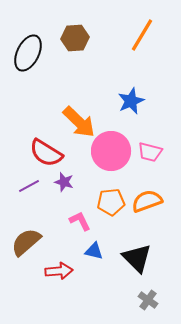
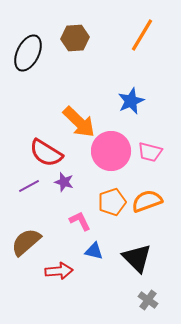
orange pentagon: moved 1 px right; rotated 12 degrees counterclockwise
